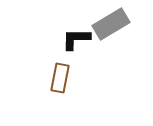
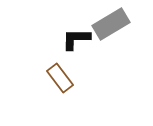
brown rectangle: rotated 48 degrees counterclockwise
